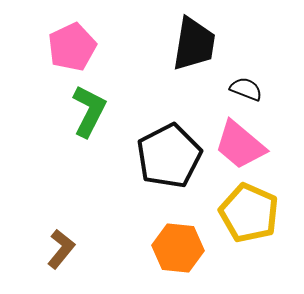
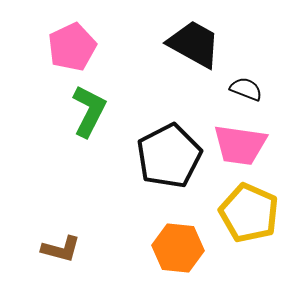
black trapezoid: rotated 70 degrees counterclockwise
pink trapezoid: rotated 32 degrees counterclockwise
brown L-shape: rotated 66 degrees clockwise
